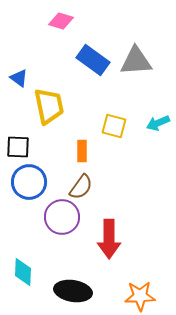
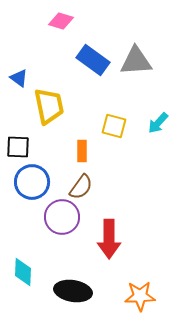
cyan arrow: rotated 25 degrees counterclockwise
blue circle: moved 3 px right
